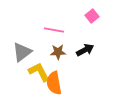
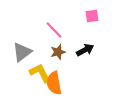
pink square: rotated 32 degrees clockwise
pink line: rotated 36 degrees clockwise
brown star: rotated 14 degrees counterclockwise
yellow L-shape: moved 1 px right, 1 px down
